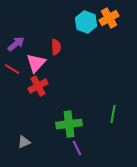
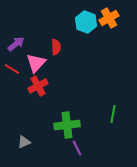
green cross: moved 2 px left, 1 px down
